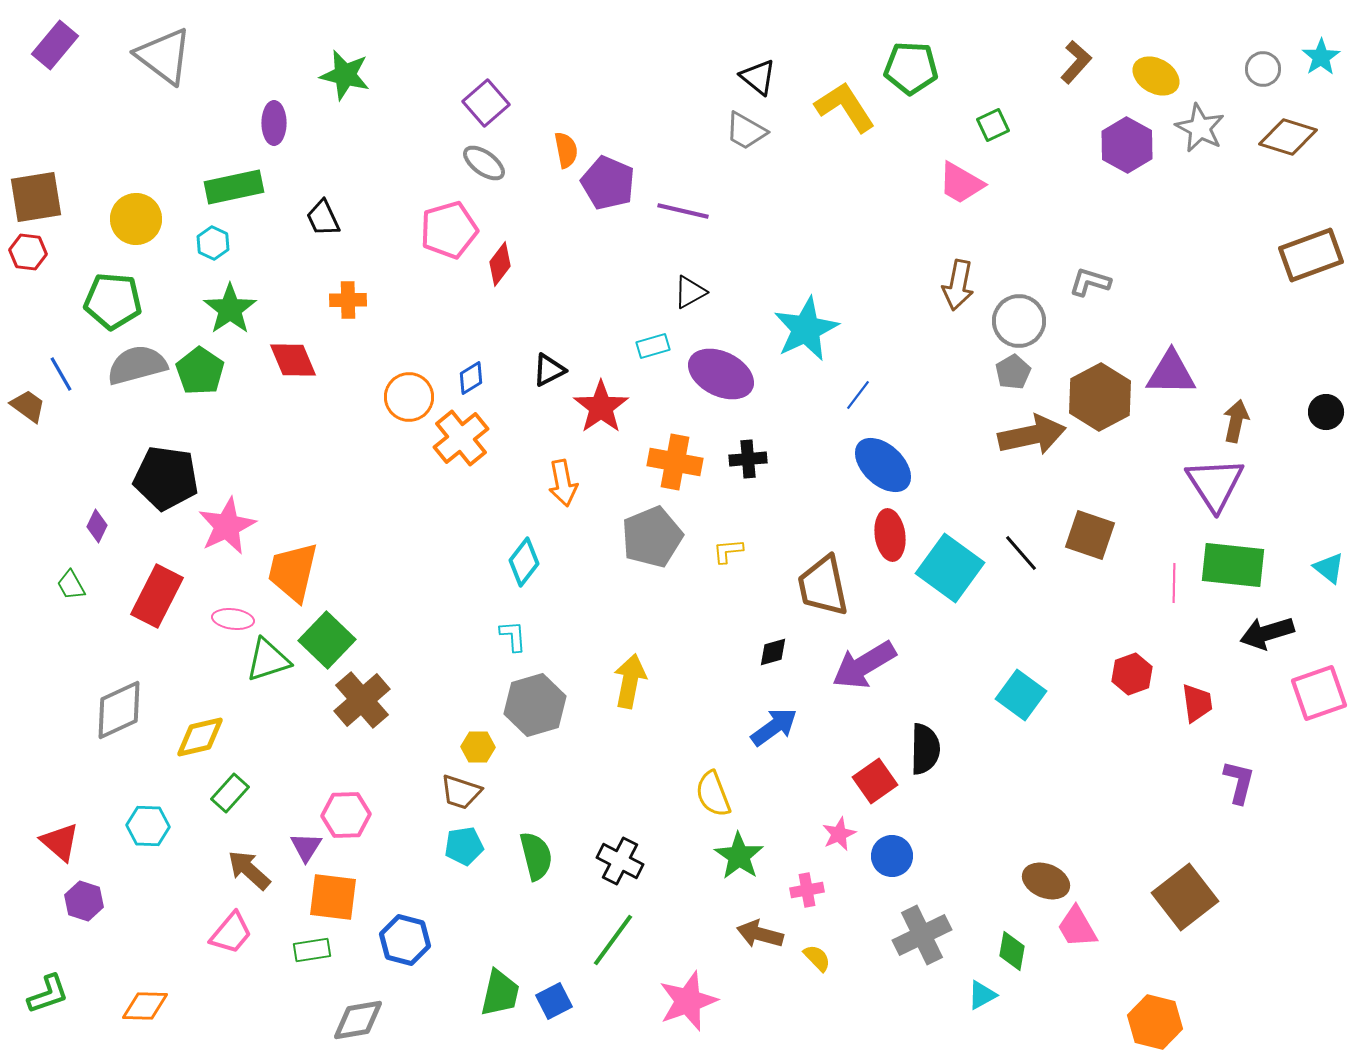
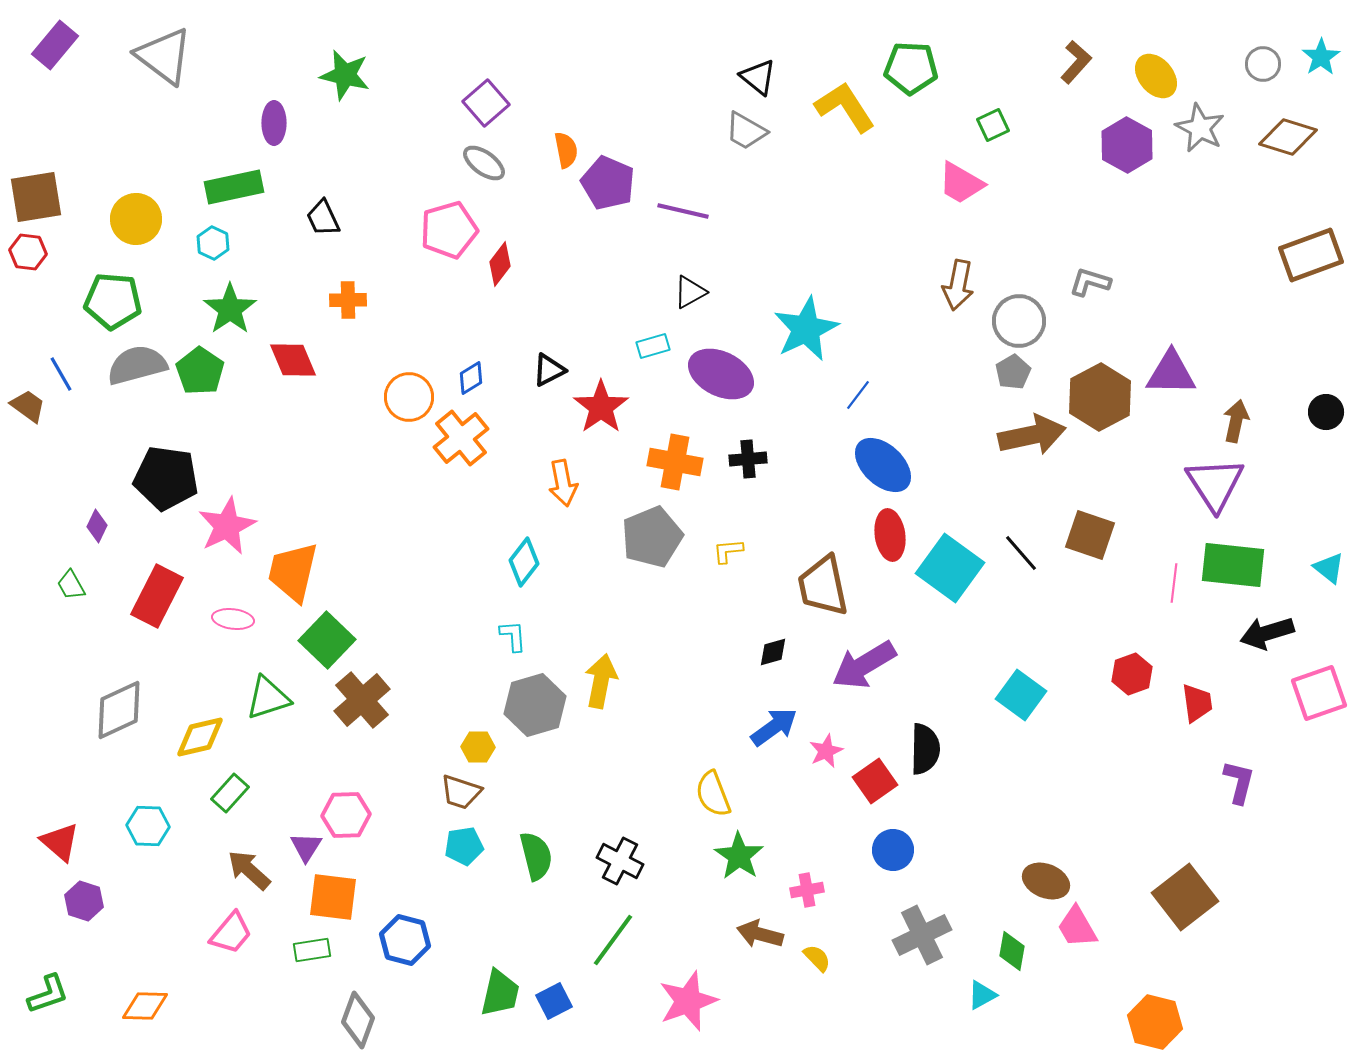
gray circle at (1263, 69): moved 5 px up
yellow ellipse at (1156, 76): rotated 21 degrees clockwise
pink line at (1174, 583): rotated 6 degrees clockwise
green triangle at (268, 660): moved 38 px down
yellow arrow at (630, 681): moved 29 px left
pink star at (839, 834): moved 13 px left, 83 px up
blue circle at (892, 856): moved 1 px right, 6 px up
gray diamond at (358, 1020): rotated 60 degrees counterclockwise
